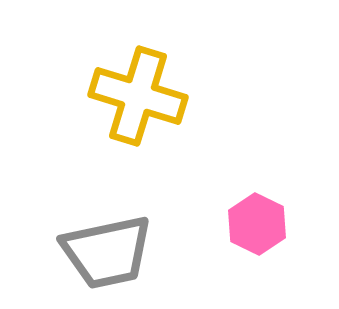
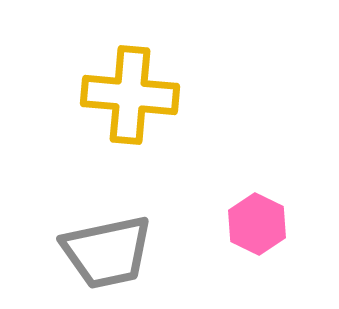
yellow cross: moved 8 px left, 1 px up; rotated 12 degrees counterclockwise
